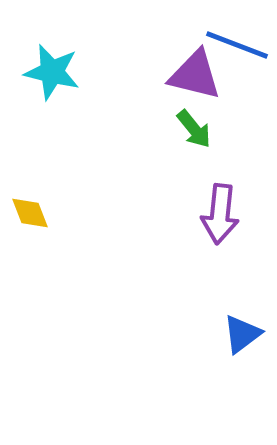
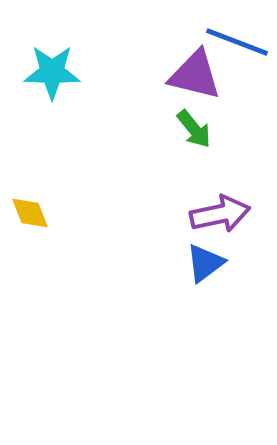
blue line: moved 3 px up
cyan star: rotated 12 degrees counterclockwise
purple arrow: rotated 108 degrees counterclockwise
blue triangle: moved 37 px left, 71 px up
